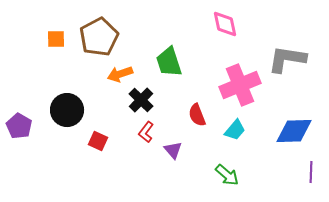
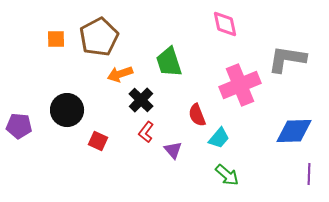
purple pentagon: rotated 25 degrees counterclockwise
cyan trapezoid: moved 16 px left, 8 px down
purple line: moved 2 px left, 2 px down
